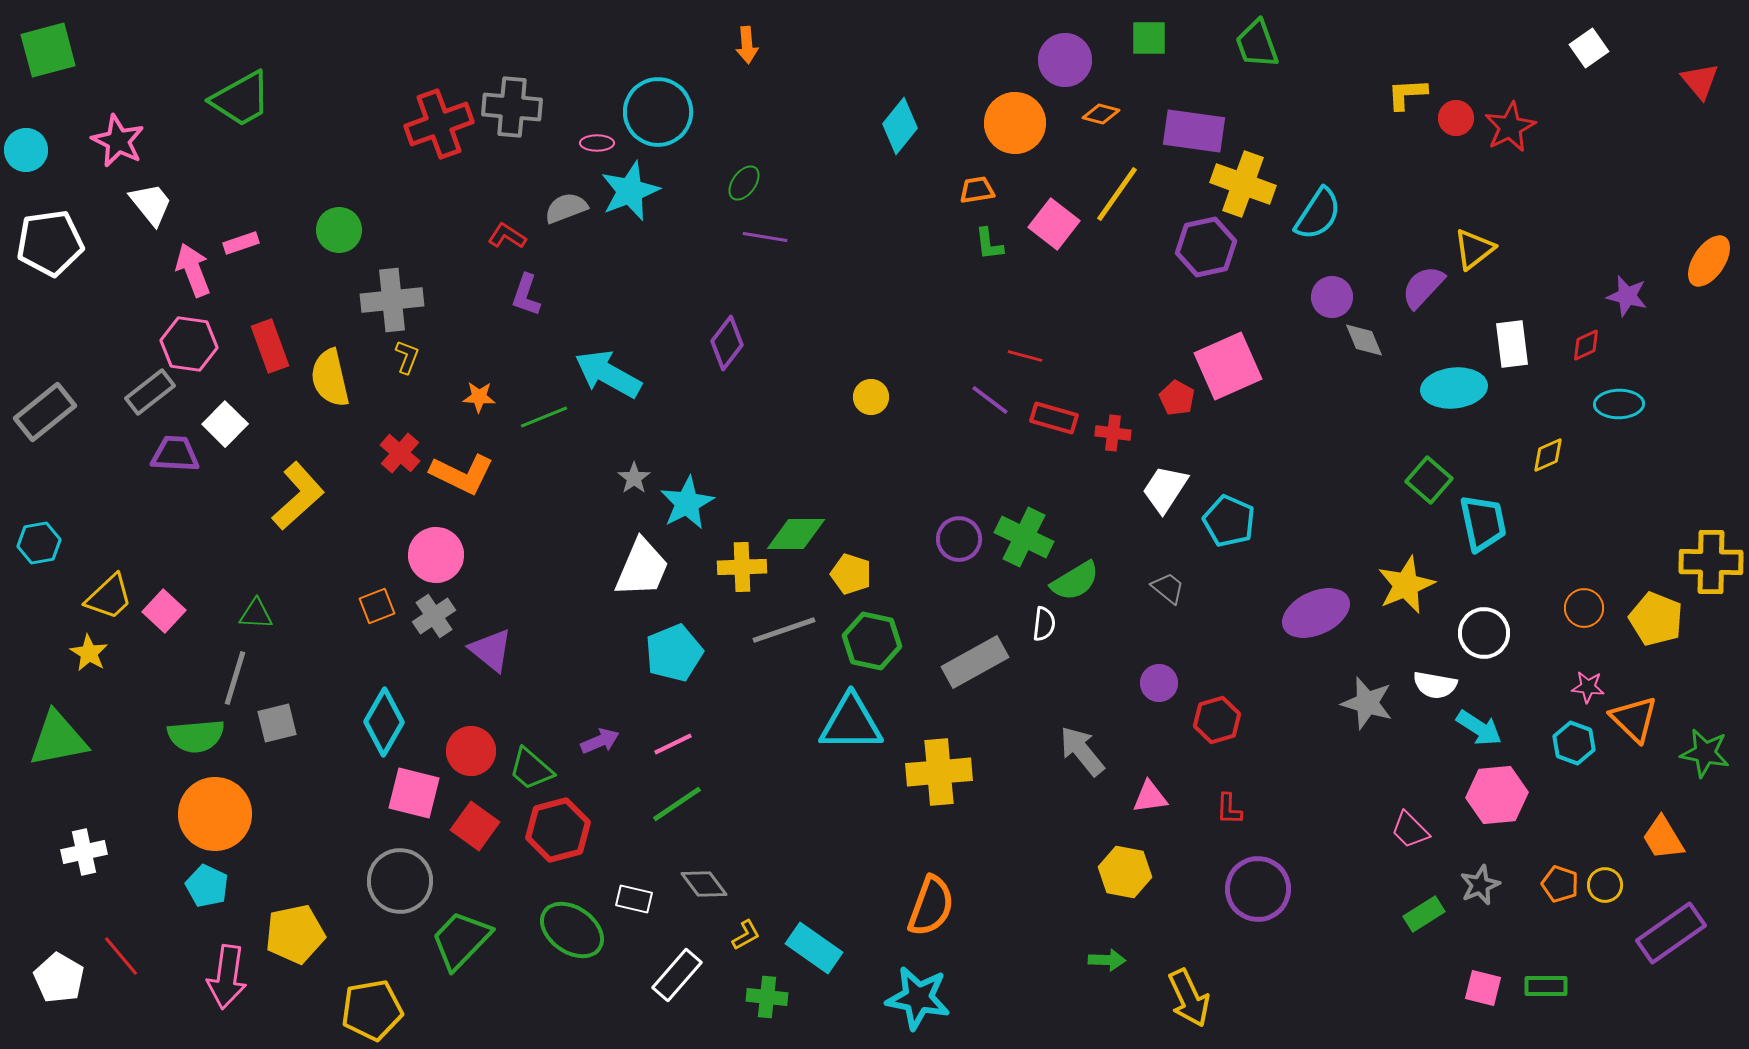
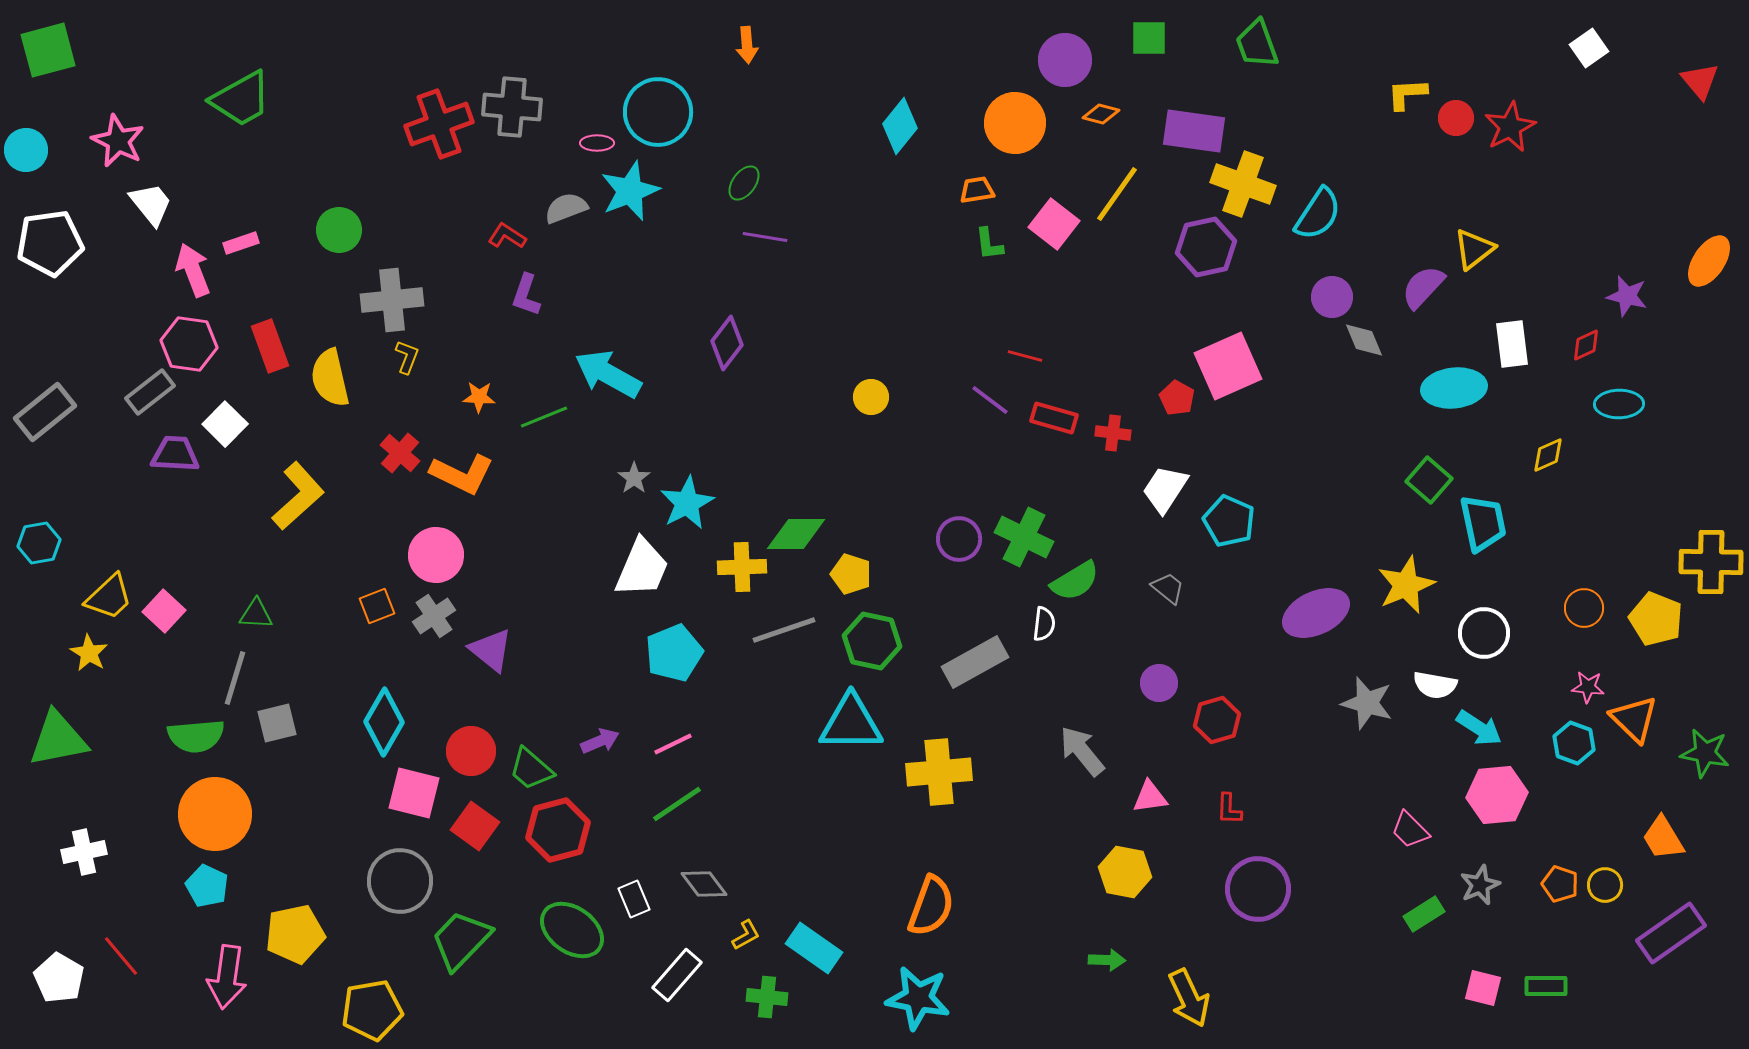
white rectangle at (634, 899): rotated 54 degrees clockwise
